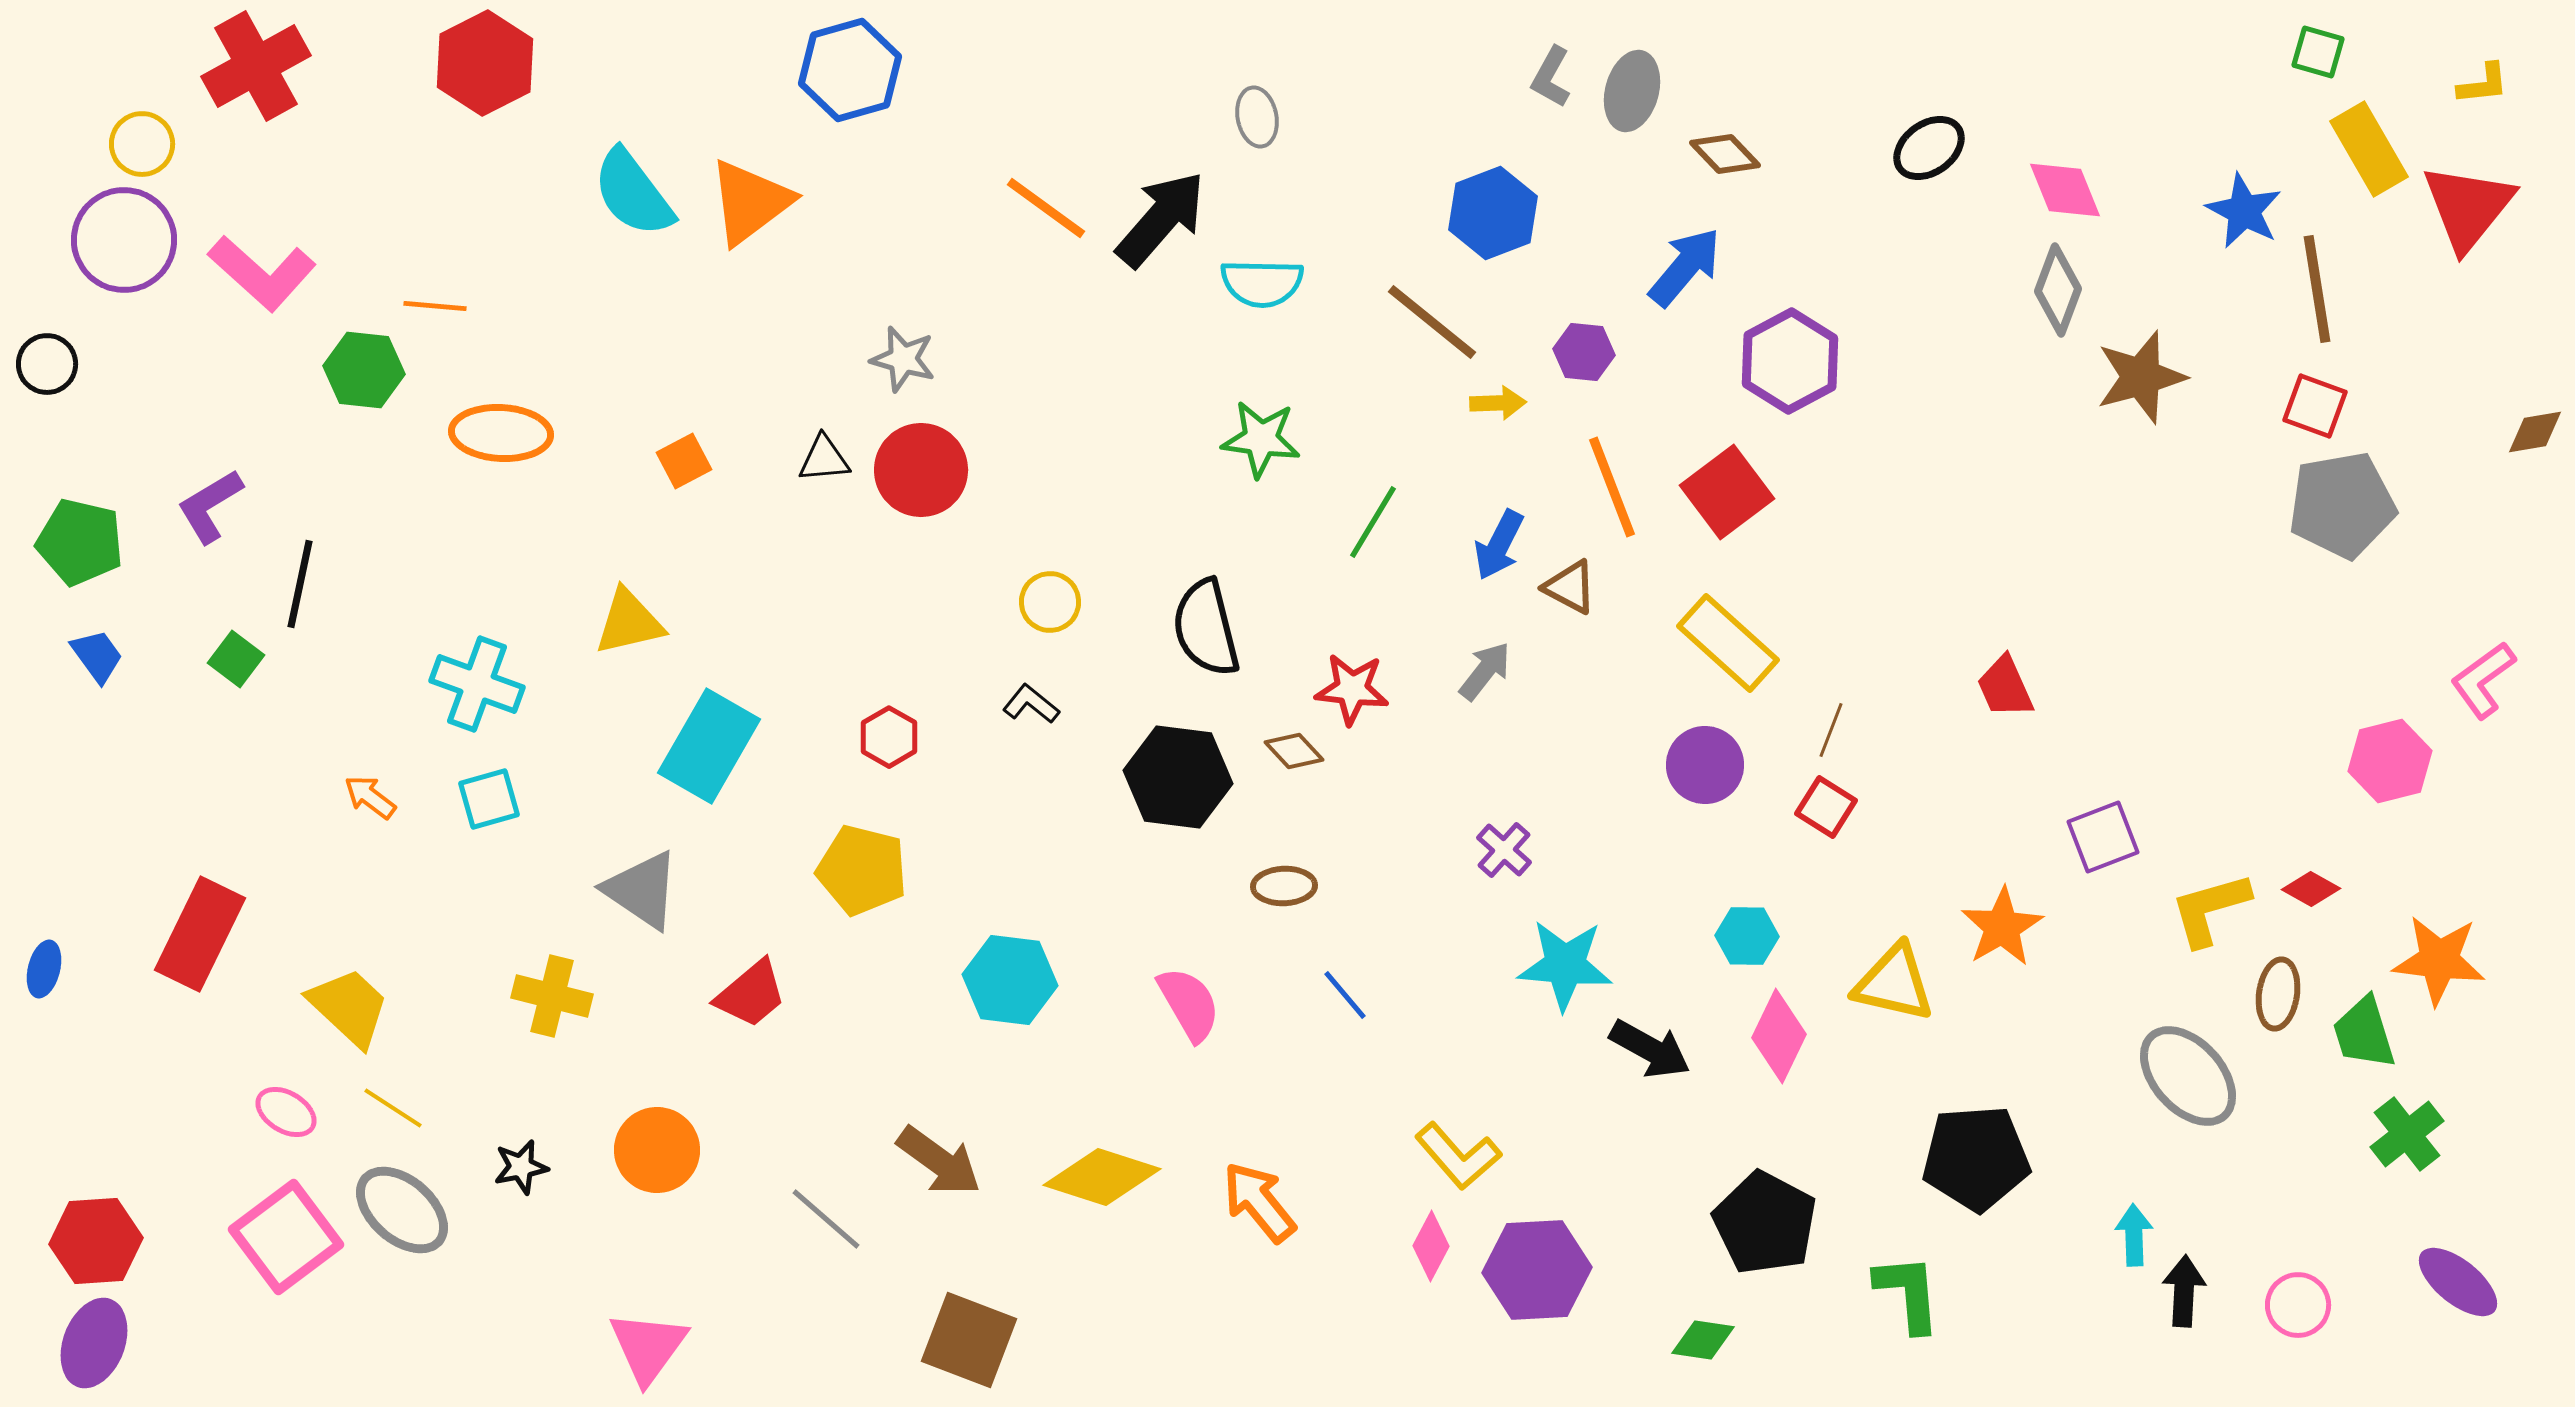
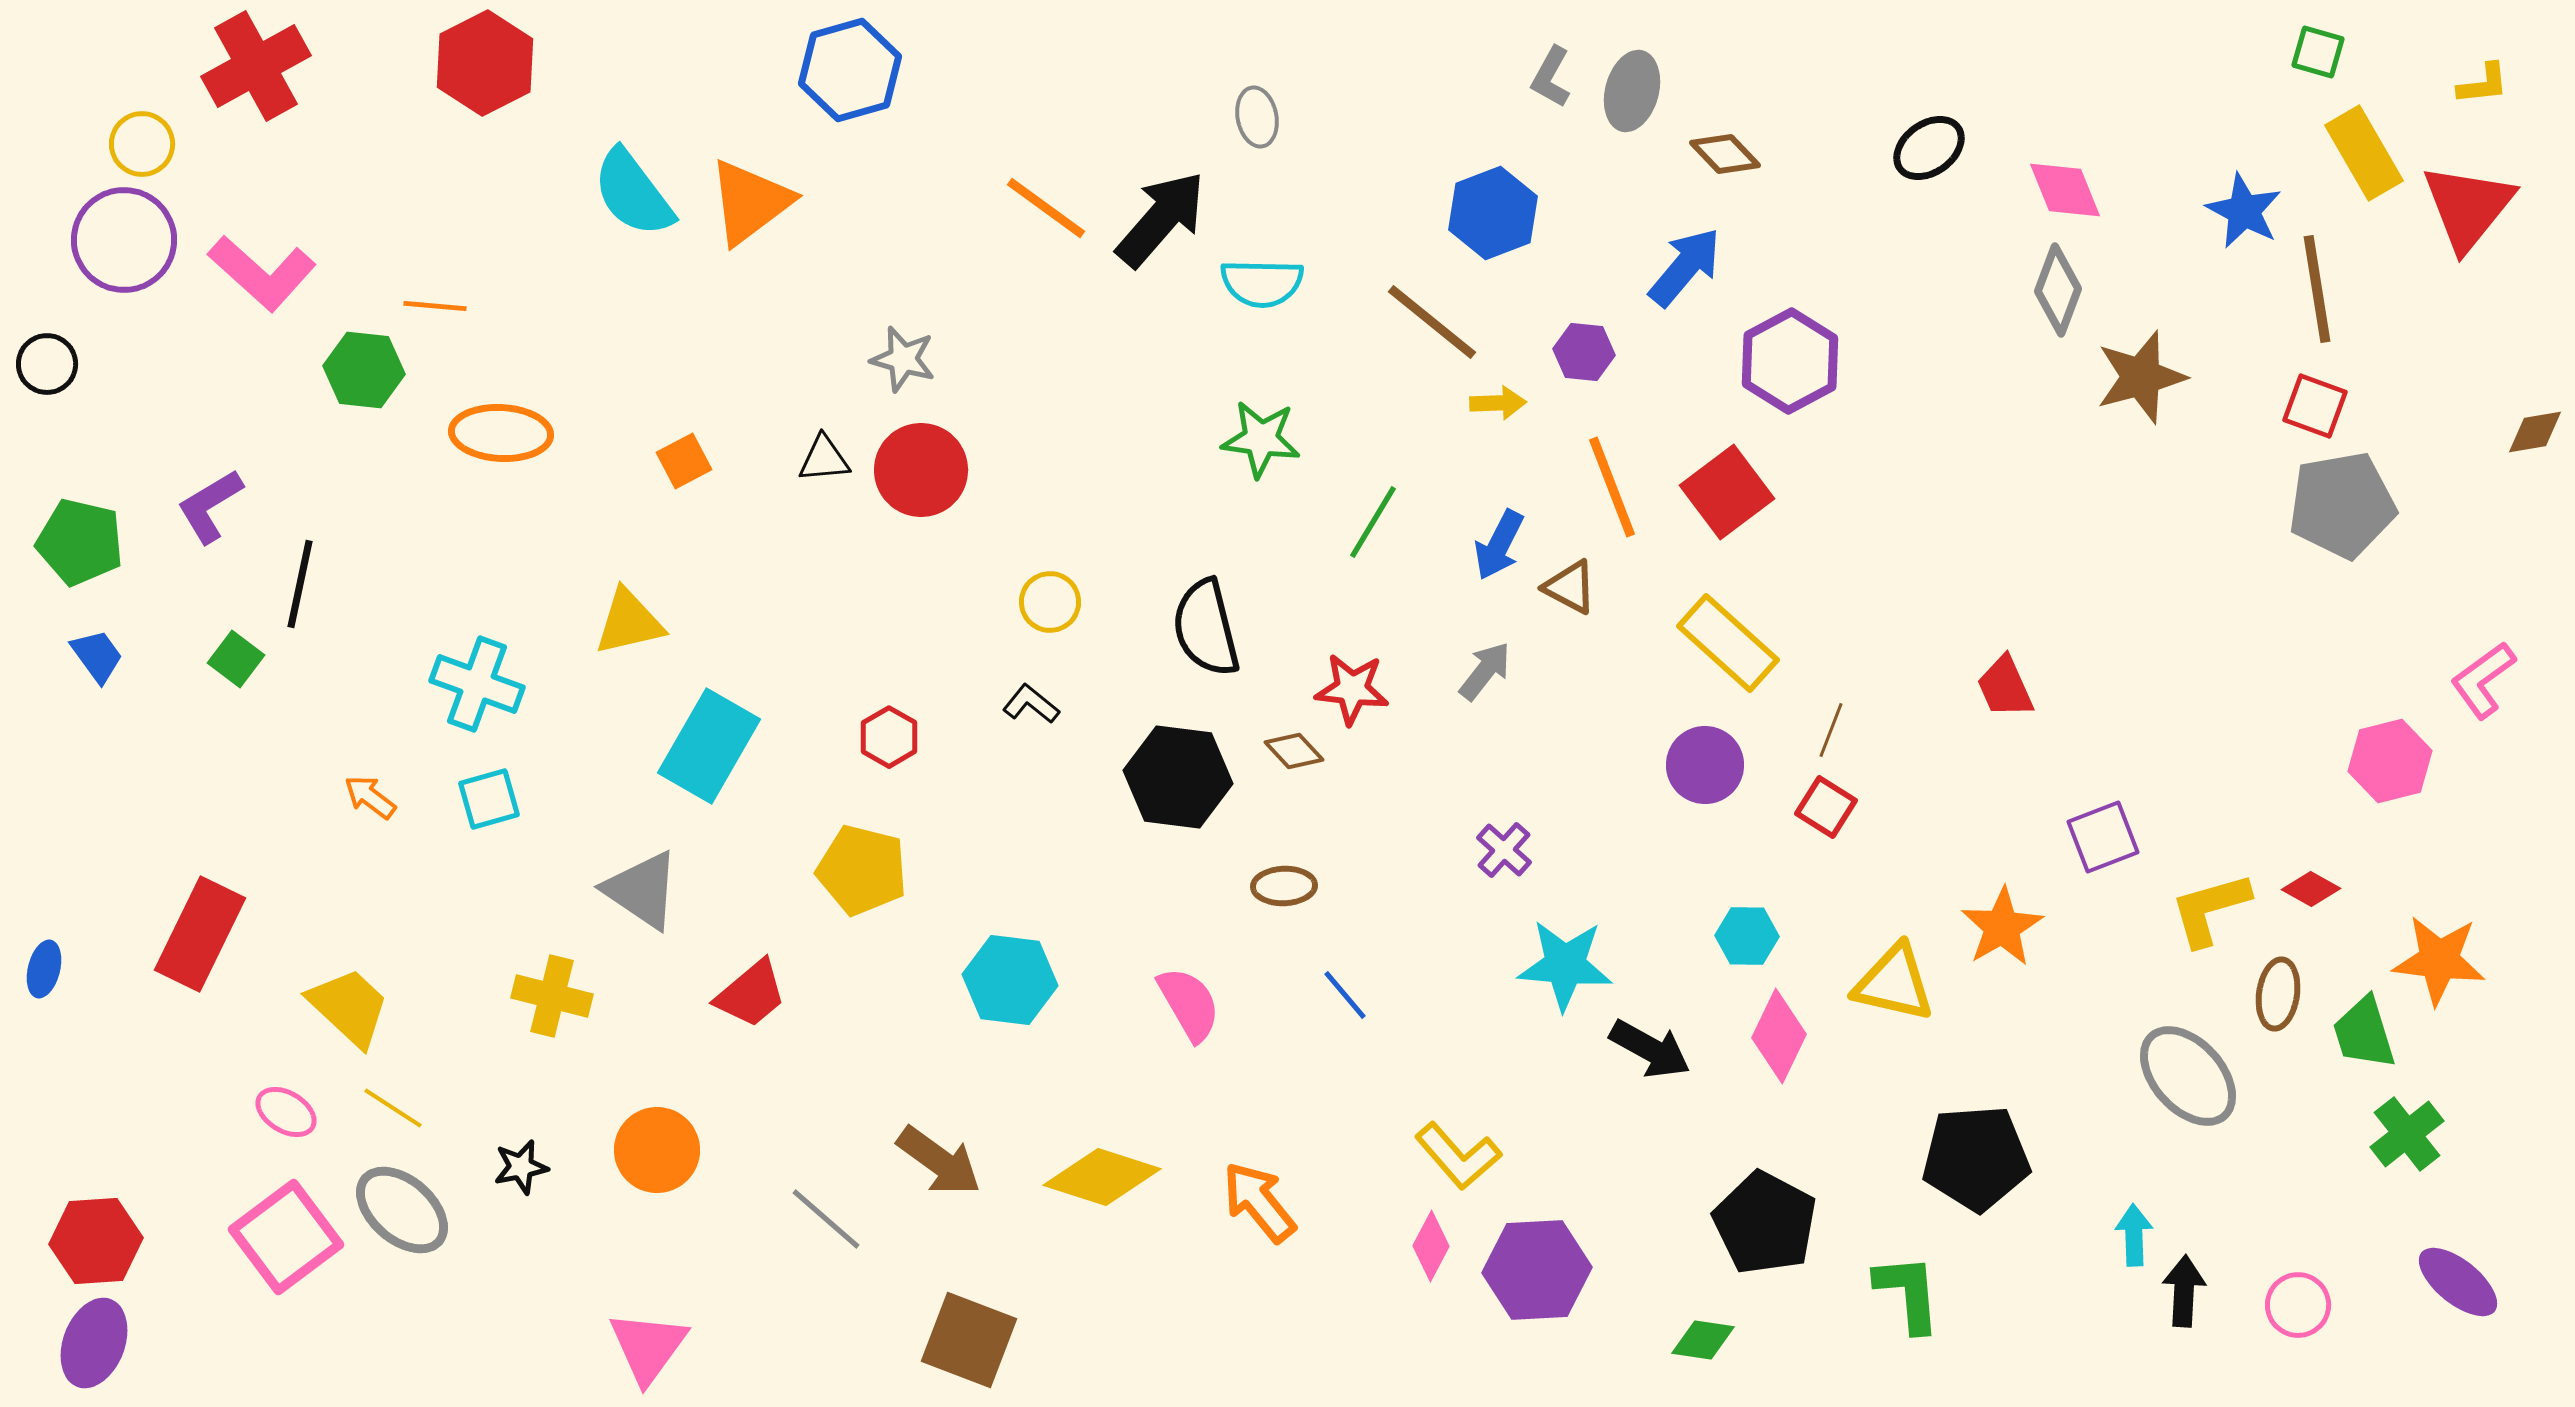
yellow rectangle at (2369, 149): moved 5 px left, 4 px down
